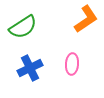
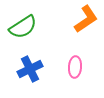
pink ellipse: moved 3 px right, 3 px down
blue cross: moved 1 px down
